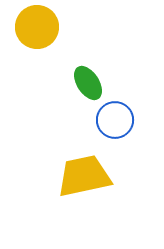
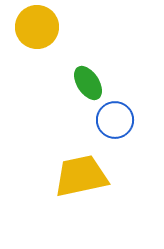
yellow trapezoid: moved 3 px left
